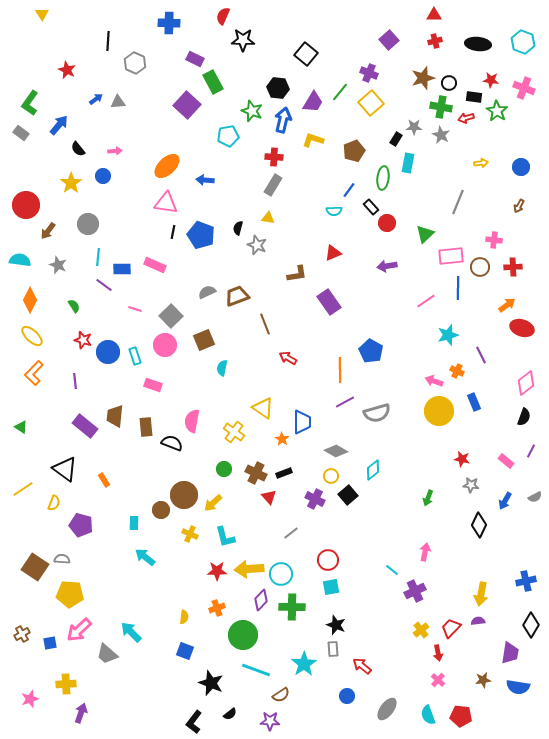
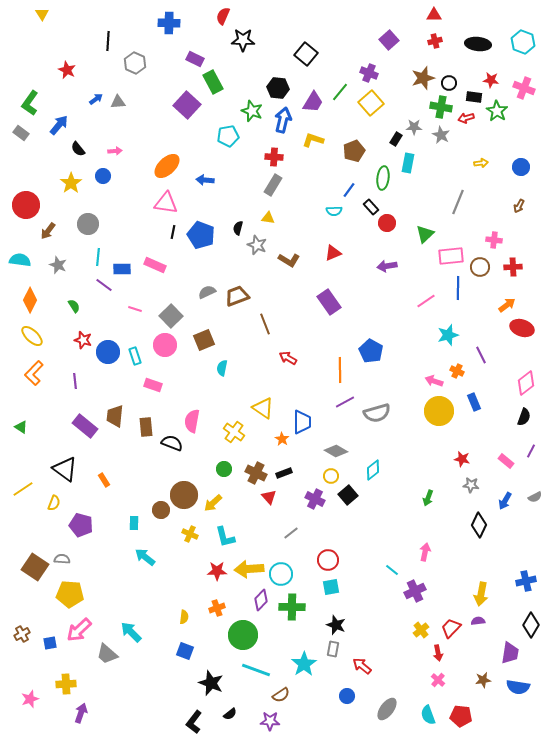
brown L-shape at (297, 274): moved 8 px left, 14 px up; rotated 40 degrees clockwise
gray rectangle at (333, 649): rotated 14 degrees clockwise
